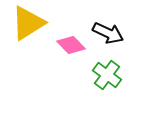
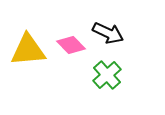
yellow triangle: moved 27 px down; rotated 27 degrees clockwise
green cross: rotated 12 degrees clockwise
